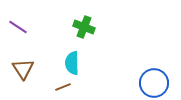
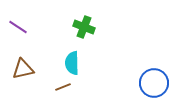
brown triangle: rotated 50 degrees clockwise
